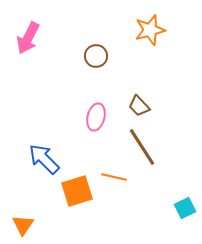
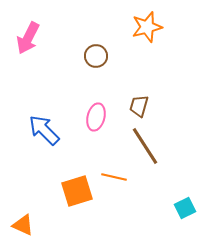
orange star: moved 3 px left, 3 px up
brown trapezoid: rotated 60 degrees clockwise
brown line: moved 3 px right, 1 px up
blue arrow: moved 29 px up
orange triangle: rotated 40 degrees counterclockwise
